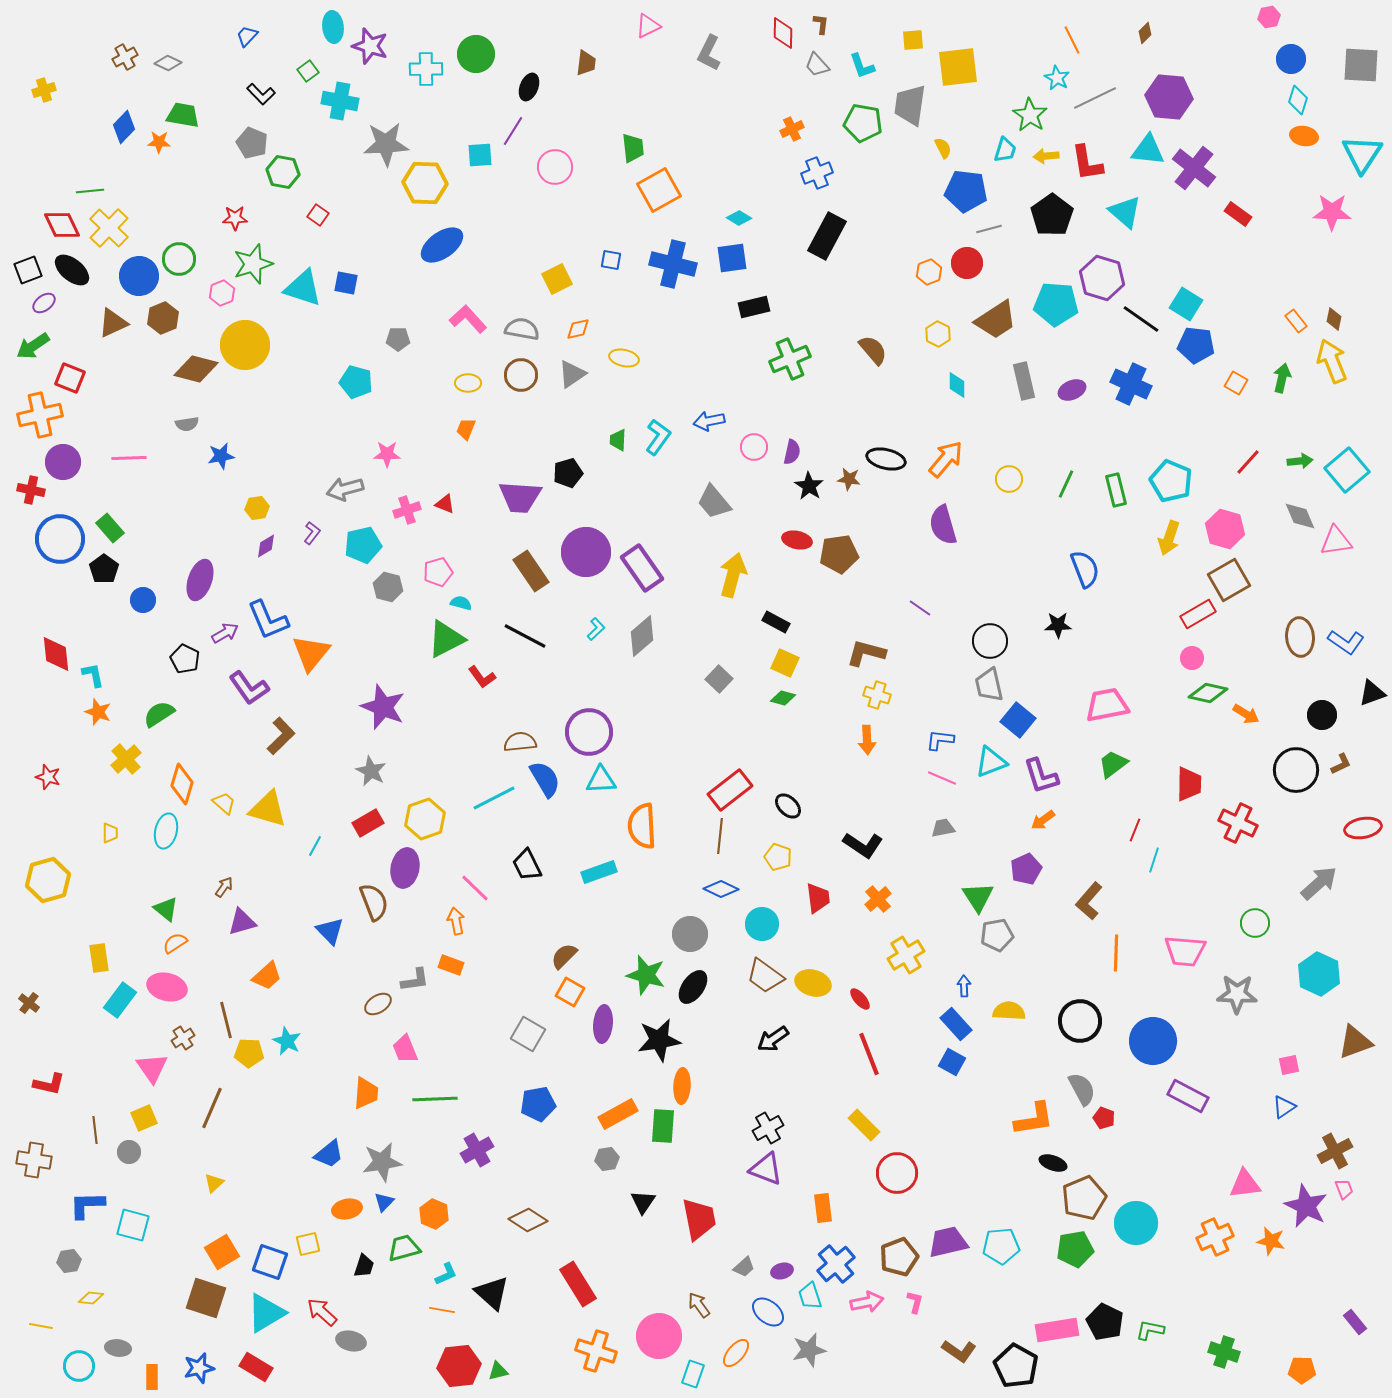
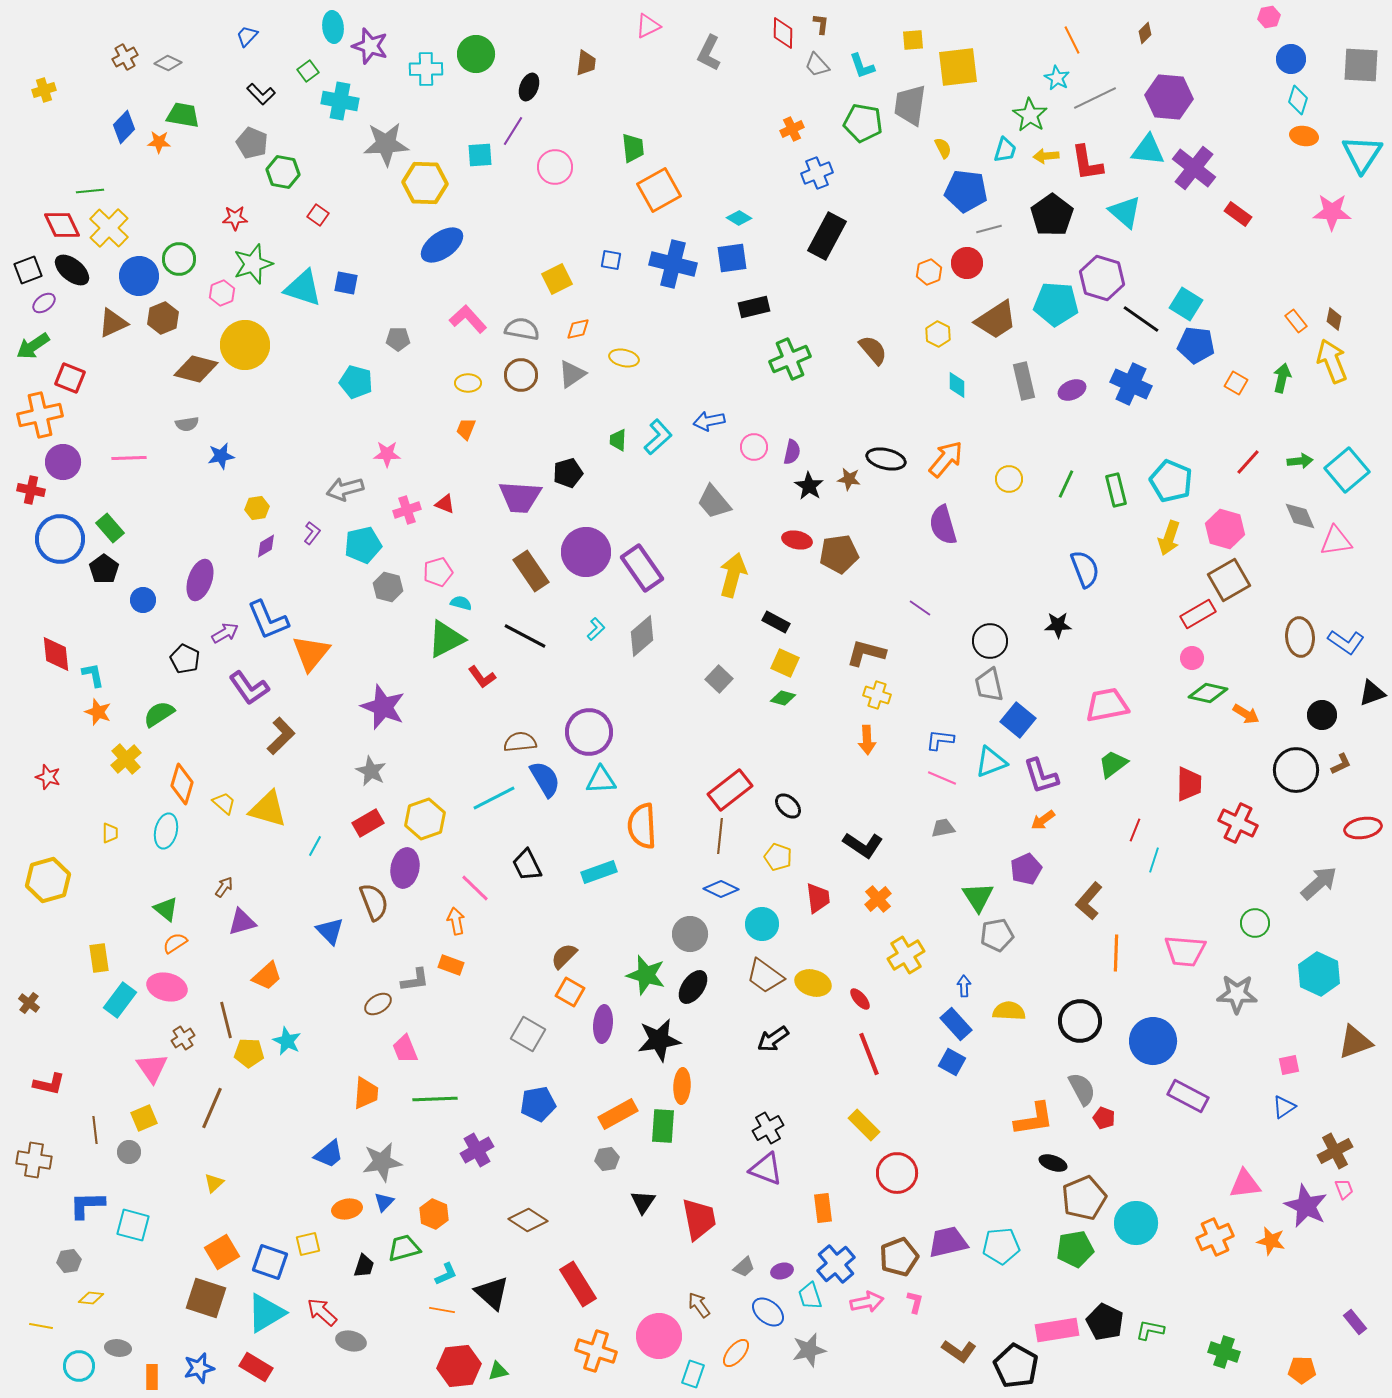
cyan L-shape at (658, 437): rotated 12 degrees clockwise
